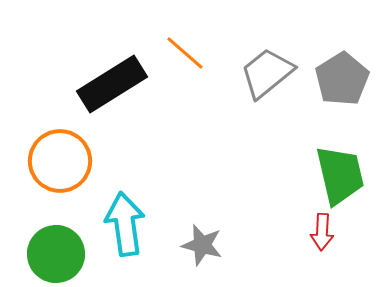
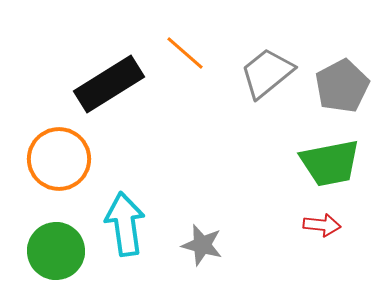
gray pentagon: moved 7 px down; rotated 4 degrees clockwise
black rectangle: moved 3 px left
orange circle: moved 1 px left, 2 px up
green trapezoid: moved 10 px left, 12 px up; rotated 92 degrees clockwise
red arrow: moved 7 px up; rotated 87 degrees counterclockwise
green circle: moved 3 px up
